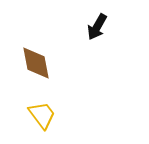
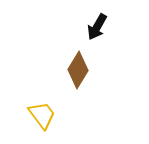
brown diamond: moved 42 px right, 7 px down; rotated 42 degrees clockwise
